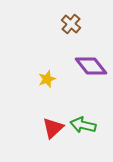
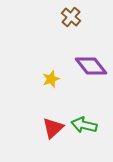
brown cross: moved 7 px up
yellow star: moved 4 px right
green arrow: moved 1 px right
